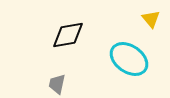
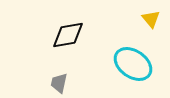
cyan ellipse: moved 4 px right, 5 px down
gray trapezoid: moved 2 px right, 1 px up
